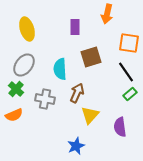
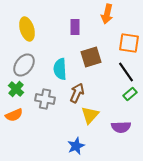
purple semicircle: moved 1 px right; rotated 84 degrees counterclockwise
